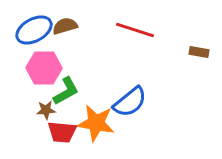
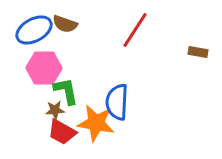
brown semicircle: moved 2 px up; rotated 145 degrees counterclockwise
red line: rotated 75 degrees counterclockwise
brown rectangle: moved 1 px left
green L-shape: rotated 72 degrees counterclockwise
blue semicircle: moved 13 px left; rotated 132 degrees clockwise
brown star: moved 9 px right
red trapezoid: rotated 24 degrees clockwise
